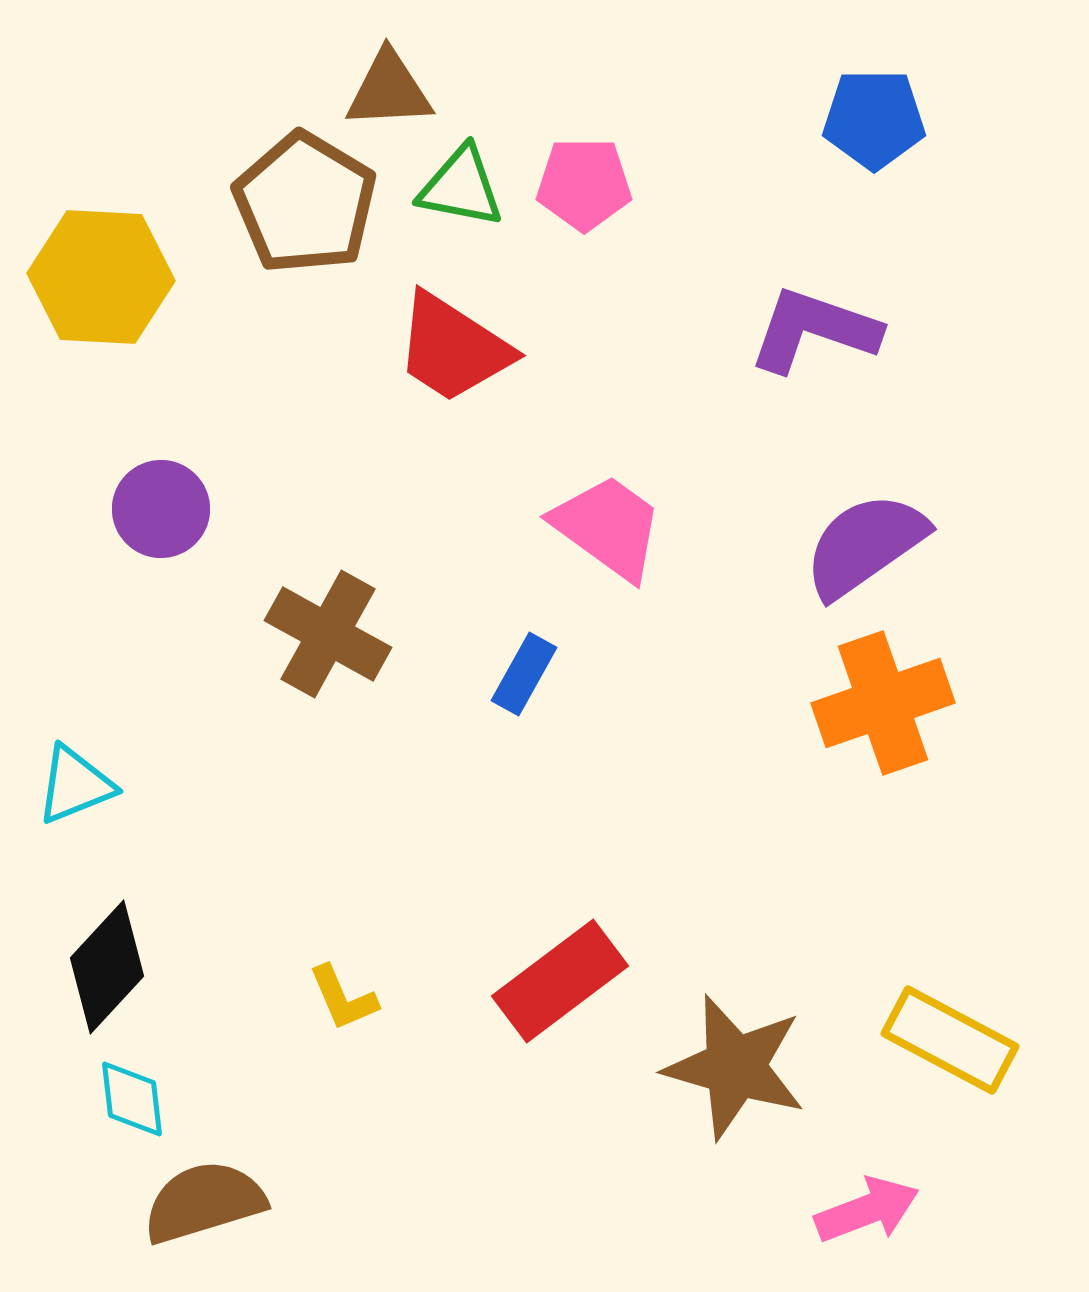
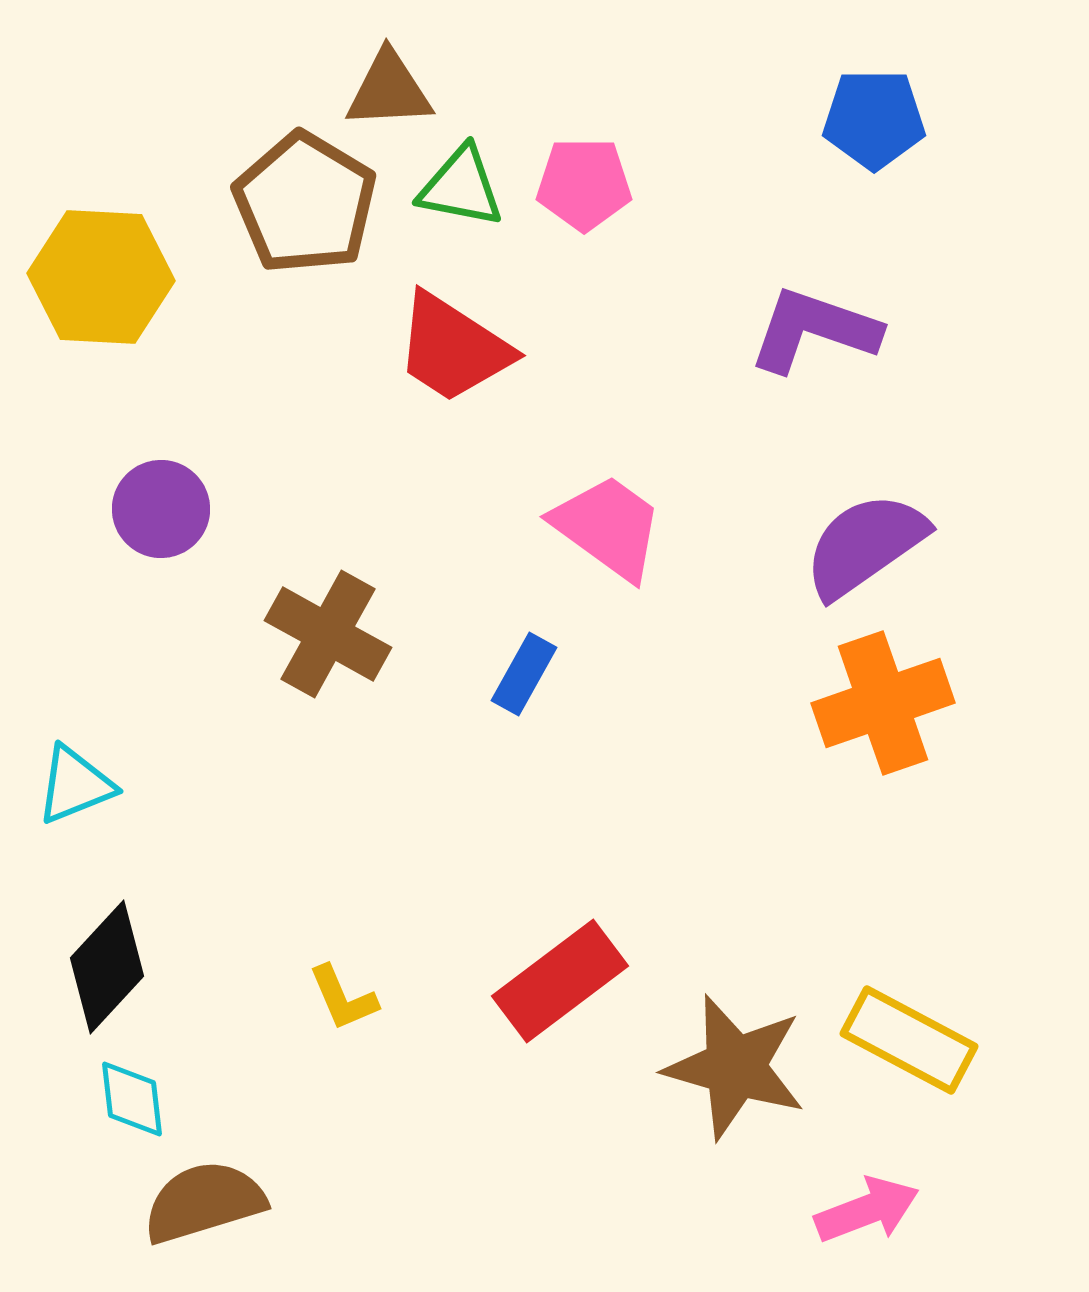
yellow rectangle: moved 41 px left
